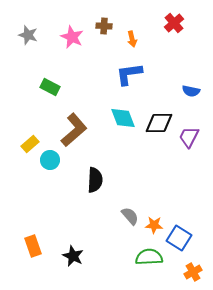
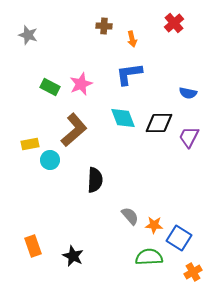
pink star: moved 9 px right, 47 px down; rotated 25 degrees clockwise
blue semicircle: moved 3 px left, 2 px down
yellow rectangle: rotated 30 degrees clockwise
